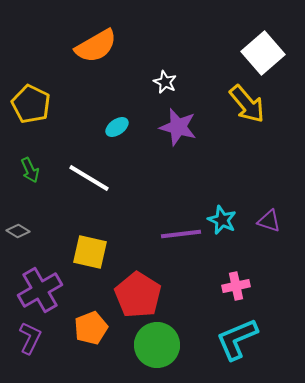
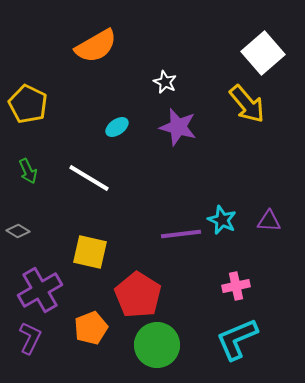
yellow pentagon: moved 3 px left
green arrow: moved 2 px left, 1 px down
purple triangle: rotated 15 degrees counterclockwise
